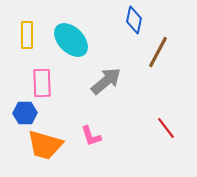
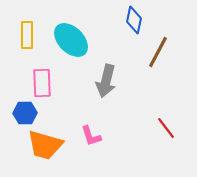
gray arrow: rotated 144 degrees clockwise
